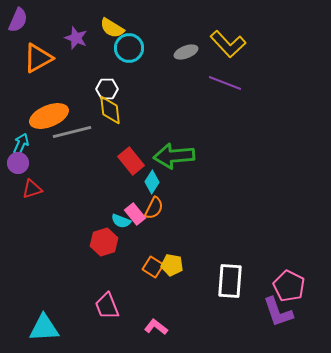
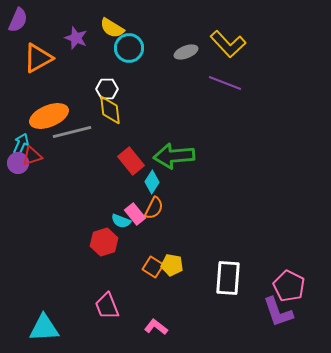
red triangle: moved 33 px up
white rectangle: moved 2 px left, 3 px up
